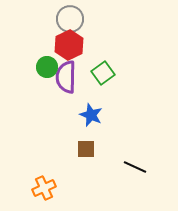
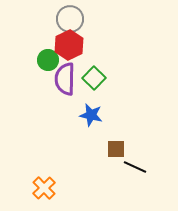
green circle: moved 1 px right, 7 px up
green square: moved 9 px left, 5 px down; rotated 10 degrees counterclockwise
purple semicircle: moved 1 px left, 2 px down
blue star: rotated 10 degrees counterclockwise
brown square: moved 30 px right
orange cross: rotated 20 degrees counterclockwise
